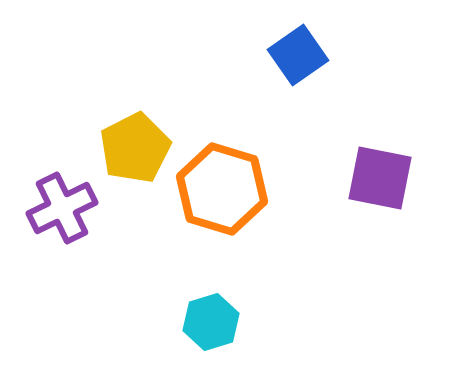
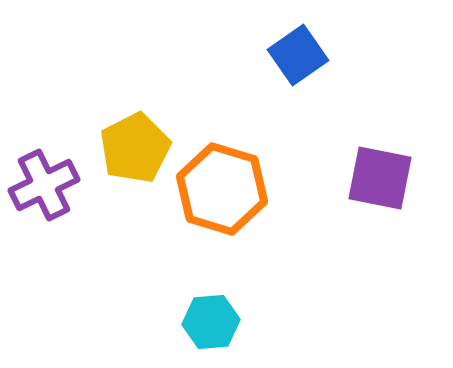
purple cross: moved 18 px left, 23 px up
cyan hexagon: rotated 12 degrees clockwise
